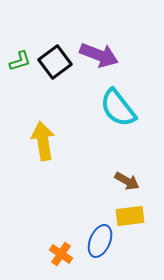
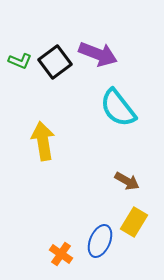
purple arrow: moved 1 px left, 1 px up
green L-shape: rotated 40 degrees clockwise
yellow rectangle: moved 4 px right, 6 px down; rotated 52 degrees counterclockwise
